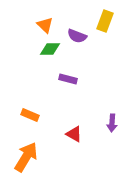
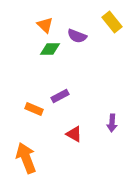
yellow rectangle: moved 7 px right, 1 px down; rotated 60 degrees counterclockwise
purple rectangle: moved 8 px left, 17 px down; rotated 42 degrees counterclockwise
orange rectangle: moved 4 px right, 6 px up
orange arrow: moved 1 px down; rotated 52 degrees counterclockwise
